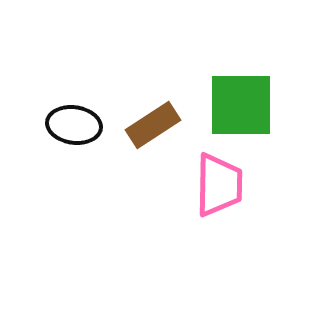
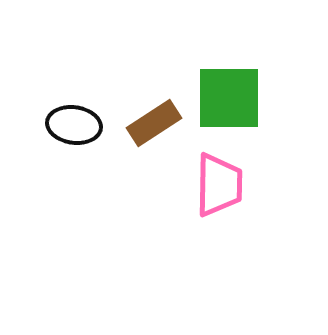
green square: moved 12 px left, 7 px up
brown rectangle: moved 1 px right, 2 px up
